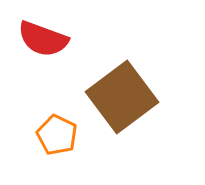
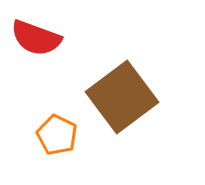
red semicircle: moved 7 px left, 1 px up
